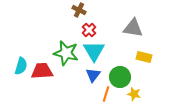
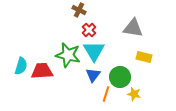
green star: moved 2 px right, 2 px down
